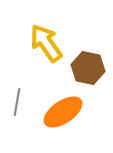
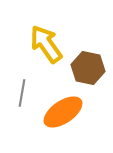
yellow arrow: moved 1 px down
gray line: moved 5 px right, 9 px up
